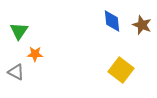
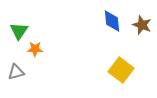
orange star: moved 5 px up
gray triangle: rotated 42 degrees counterclockwise
